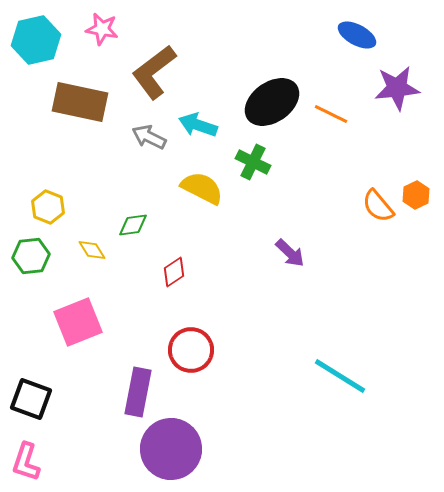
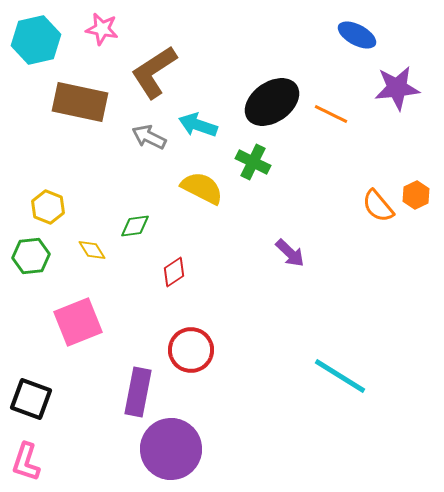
brown L-shape: rotated 4 degrees clockwise
green diamond: moved 2 px right, 1 px down
